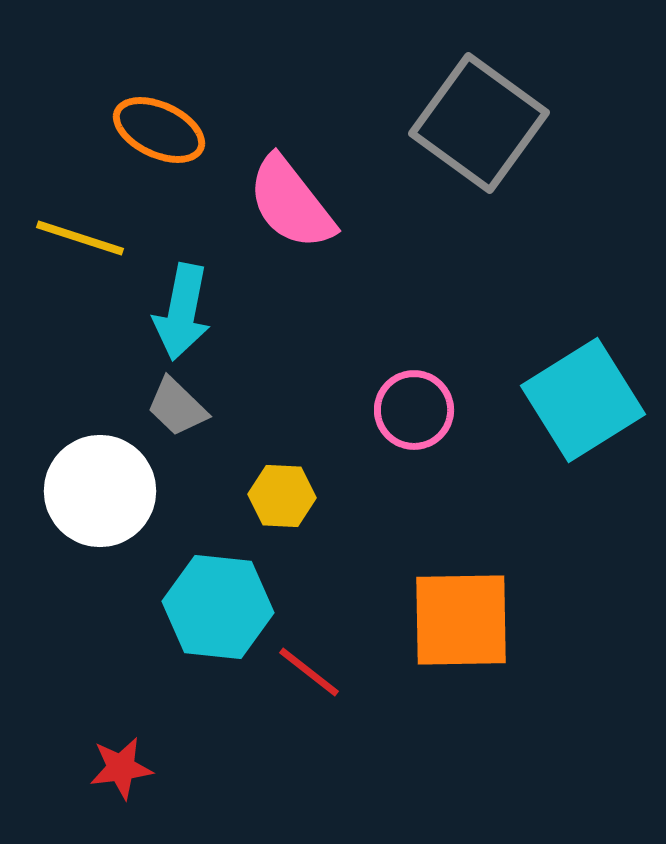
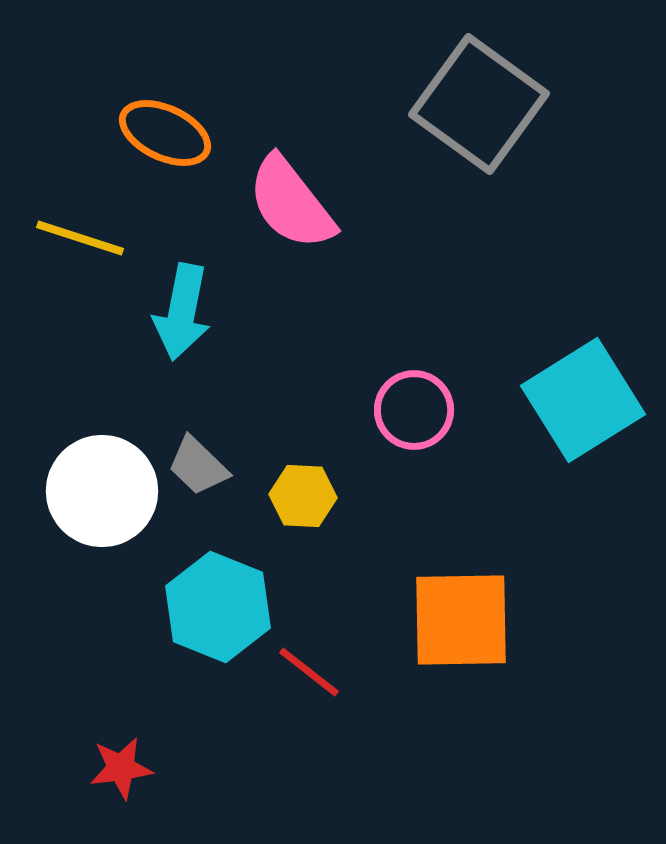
gray square: moved 19 px up
orange ellipse: moved 6 px right, 3 px down
gray trapezoid: moved 21 px right, 59 px down
white circle: moved 2 px right
yellow hexagon: moved 21 px right
cyan hexagon: rotated 16 degrees clockwise
